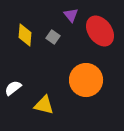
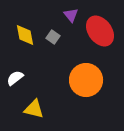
yellow diamond: rotated 15 degrees counterclockwise
white semicircle: moved 2 px right, 10 px up
yellow triangle: moved 10 px left, 4 px down
